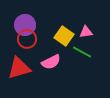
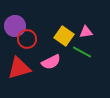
purple circle: moved 10 px left, 1 px down
